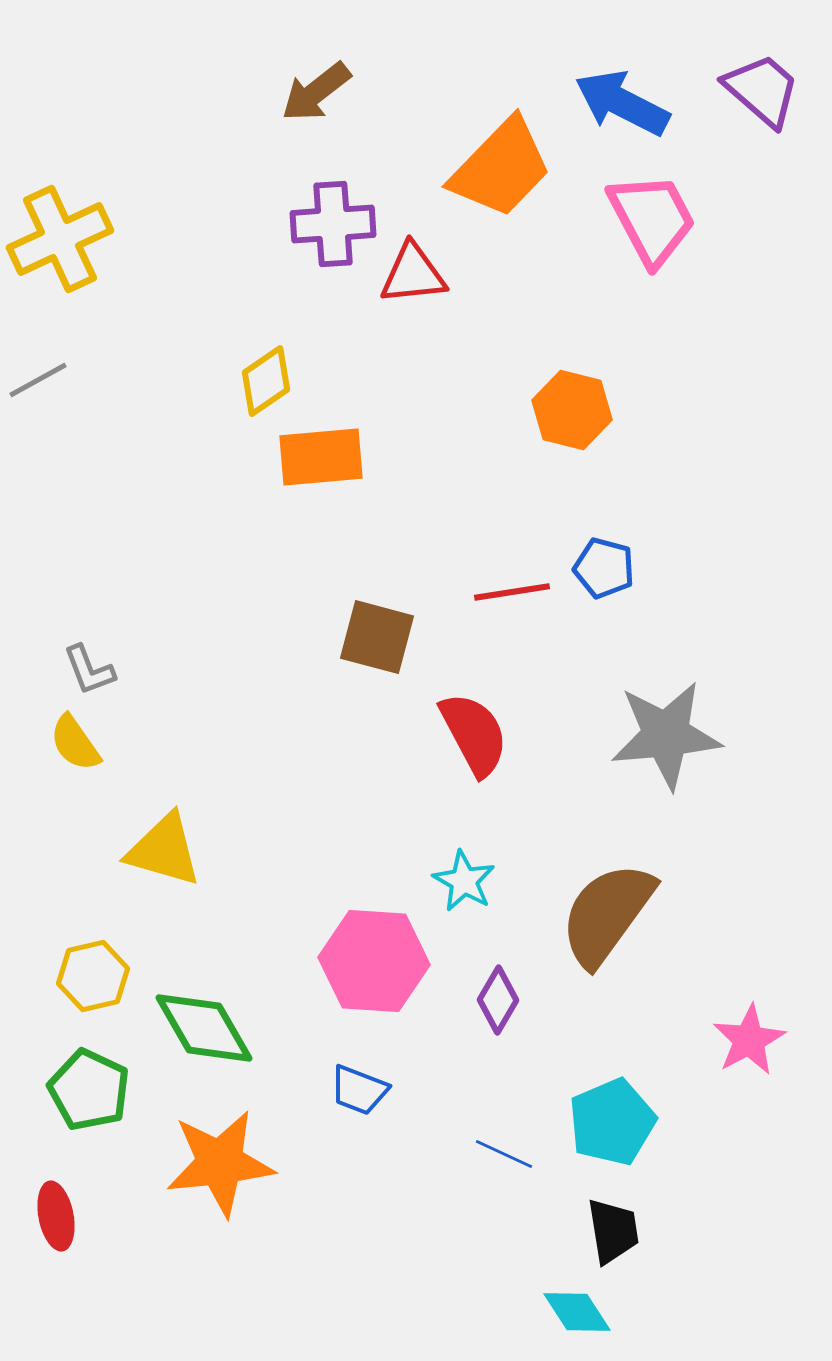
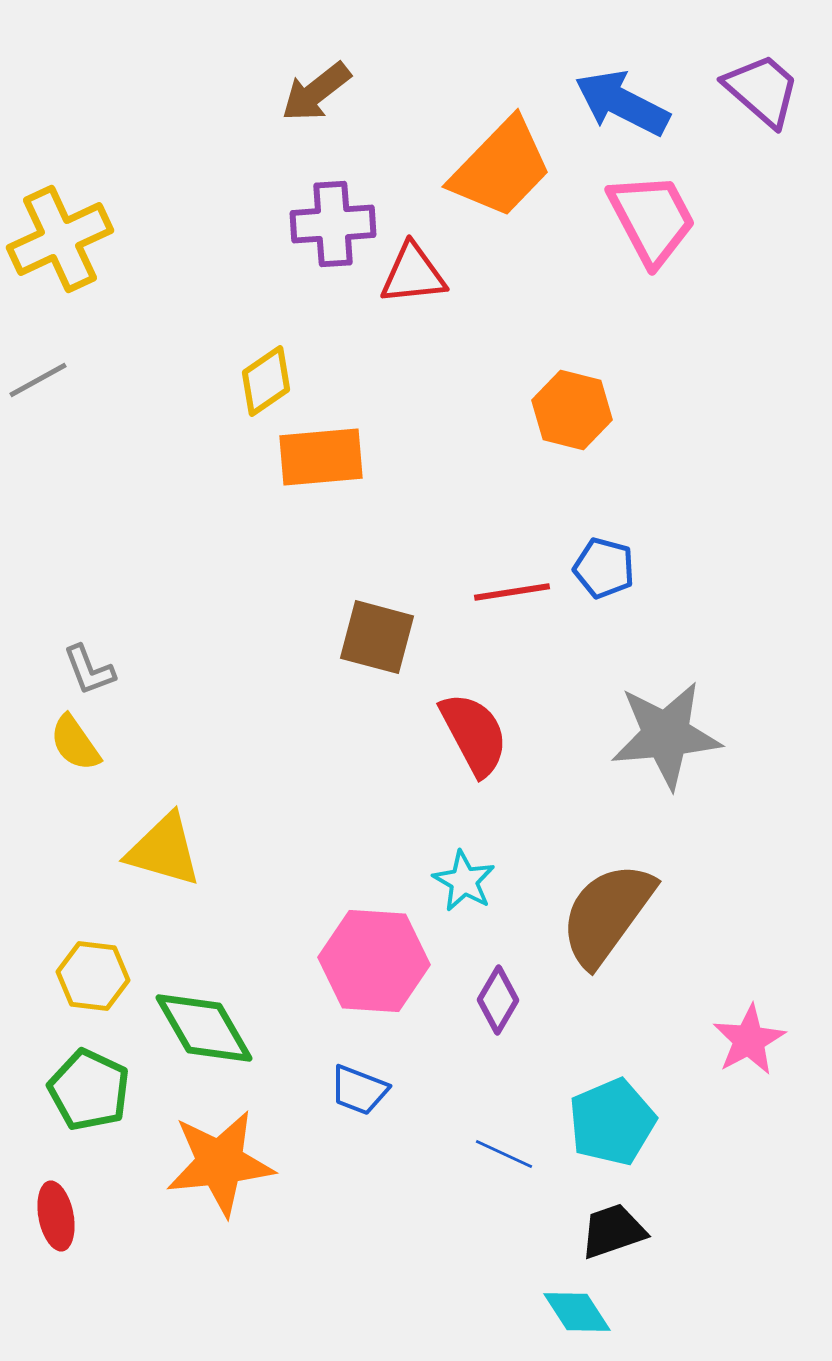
yellow hexagon: rotated 20 degrees clockwise
black trapezoid: rotated 100 degrees counterclockwise
